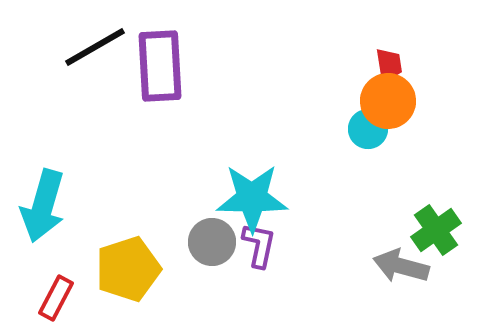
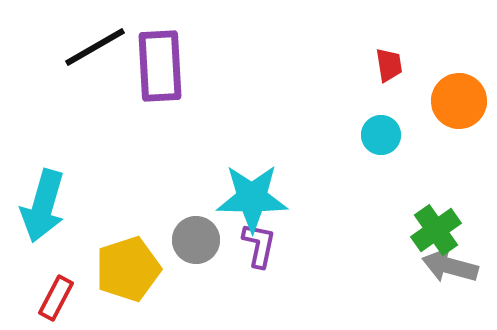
orange circle: moved 71 px right
cyan circle: moved 13 px right, 6 px down
gray circle: moved 16 px left, 2 px up
gray arrow: moved 49 px right
